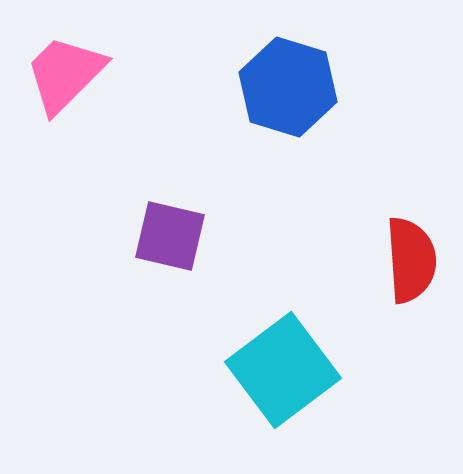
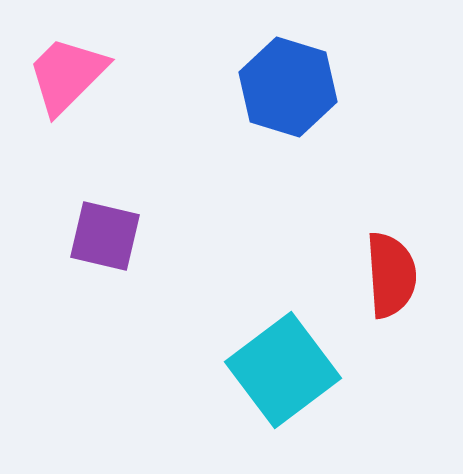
pink trapezoid: moved 2 px right, 1 px down
purple square: moved 65 px left
red semicircle: moved 20 px left, 15 px down
